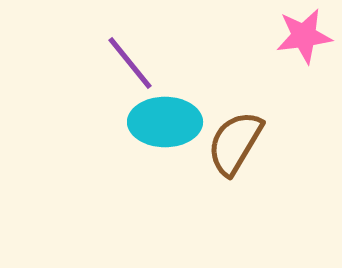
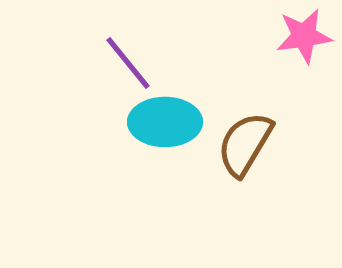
purple line: moved 2 px left
brown semicircle: moved 10 px right, 1 px down
